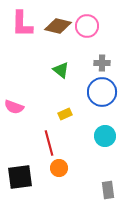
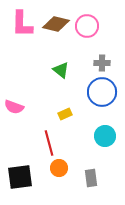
brown diamond: moved 2 px left, 2 px up
gray rectangle: moved 17 px left, 12 px up
